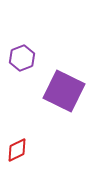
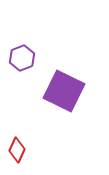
red diamond: rotated 40 degrees counterclockwise
